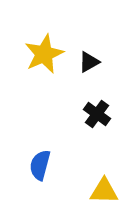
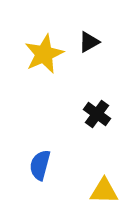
black triangle: moved 20 px up
